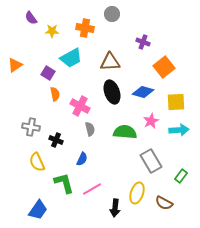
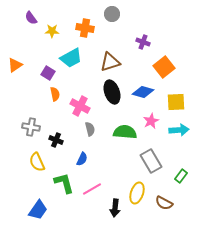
brown triangle: rotated 15 degrees counterclockwise
